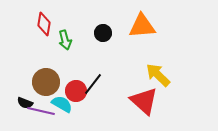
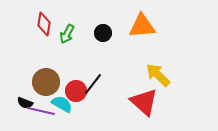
green arrow: moved 2 px right, 6 px up; rotated 42 degrees clockwise
red triangle: moved 1 px down
